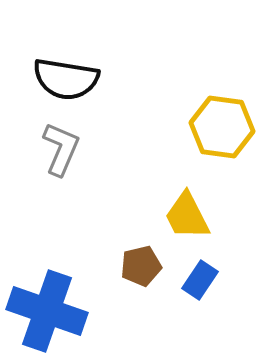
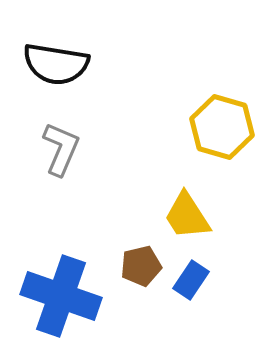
black semicircle: moved 10 px left, 15 px up
yellow hexagon: rotated 8 degrees clockwise
yellow trapezoid: rotated 6 degrees counterclockwise
blue rectangle: moved 9 px left
blue cross: moved 14 px right, 15 px up
